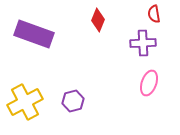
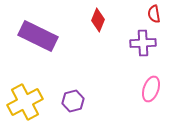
purple rectangle: moved 4 px right, 2 px down; rotated 6 degrees clockwise
pink ellipse: moved 2 px right, 6 px down
